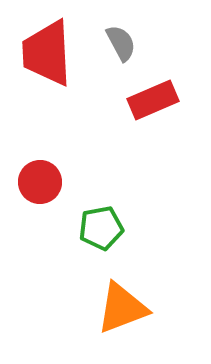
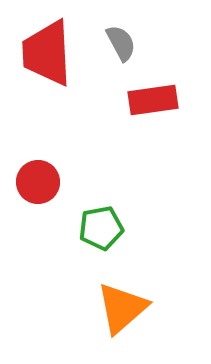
red rectangle: rotated 15 degrees clockwise
red circle: moved 2 px left
orange triangle: rotated 20 degrees counterclockwise
